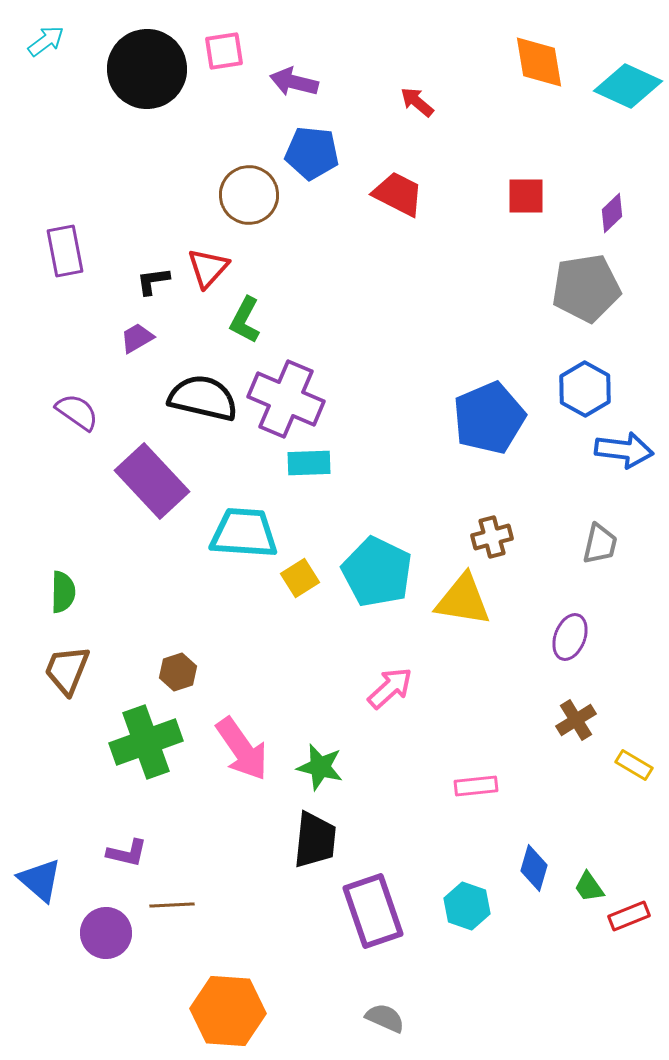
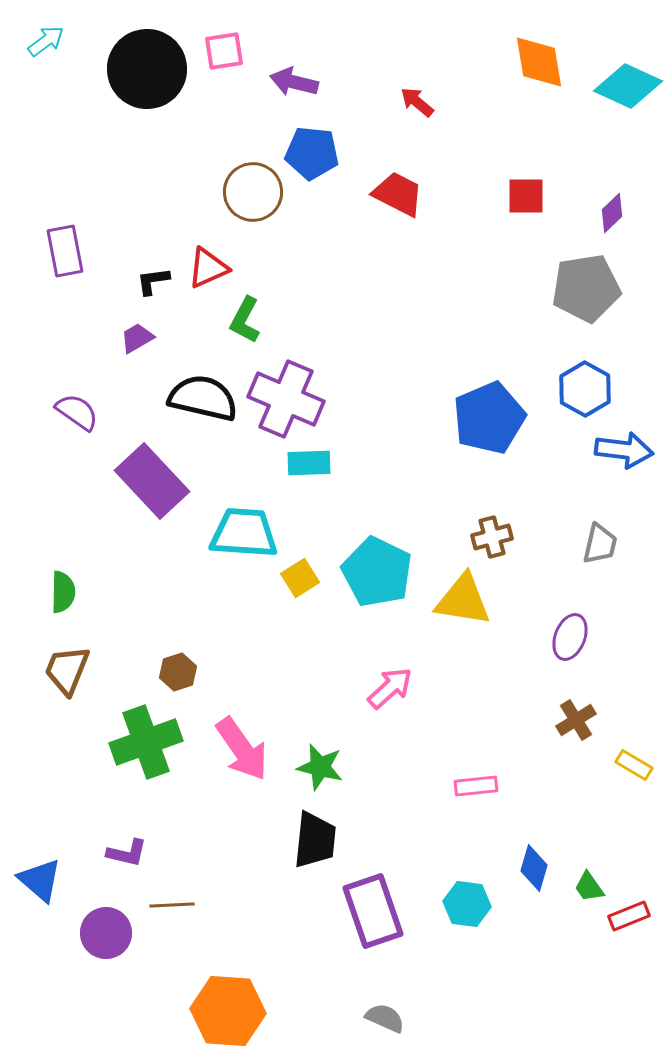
brown circle at (249, 195): moved 4 px right, 3 px up
red triangle at (208, 268): rotated 24 degrees clockwise
cyan hexagon at (467, 906): moved 2 px up; rotated 12 degrees counterclockwise
